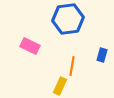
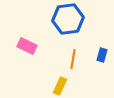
pink rectangle: moved 3 px left
orange line: moved 1 px right, 7 px up
